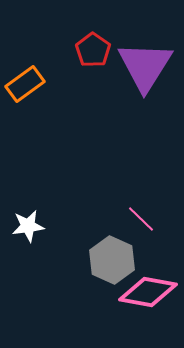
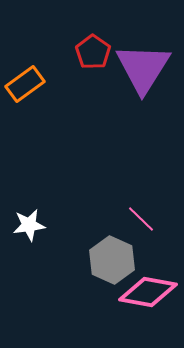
red pentagon: moved 2 px down
purple triangle: moved 2 px left, 2 px down
white star: moved 1 px right, 1 px up
